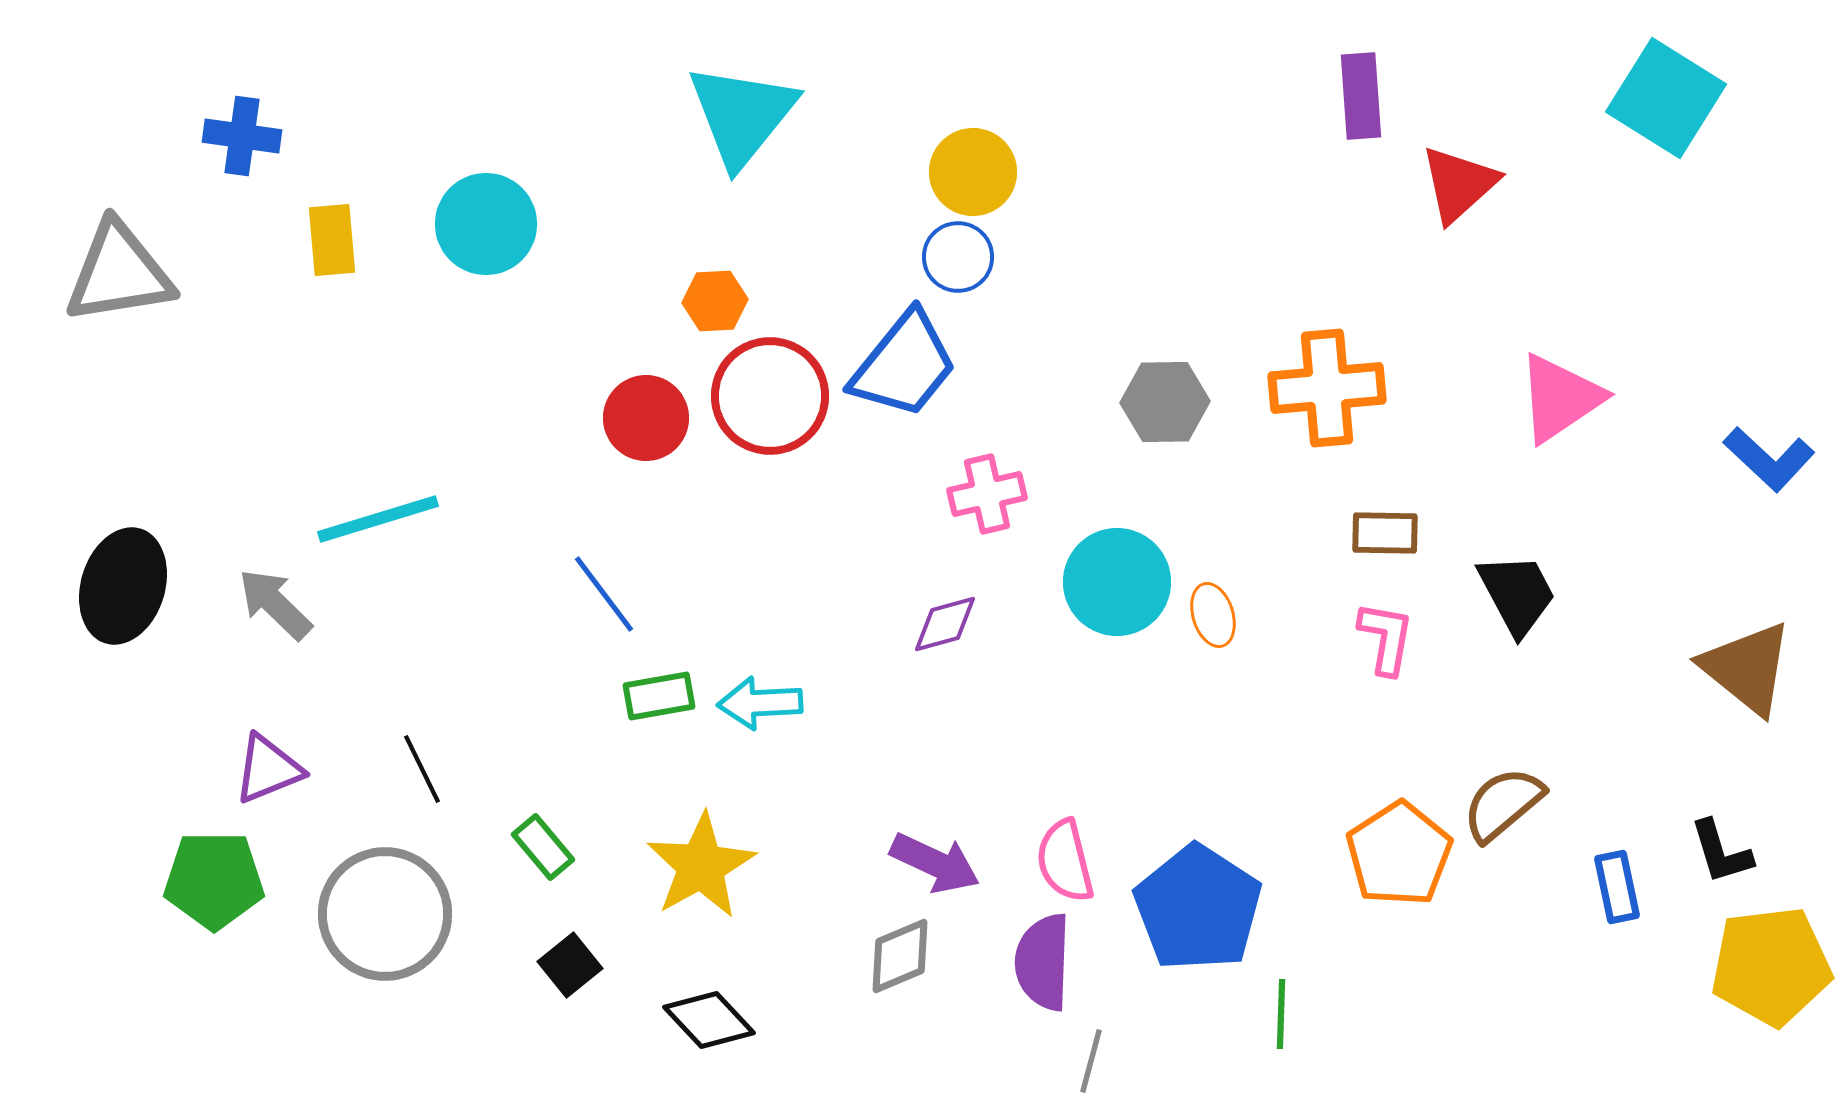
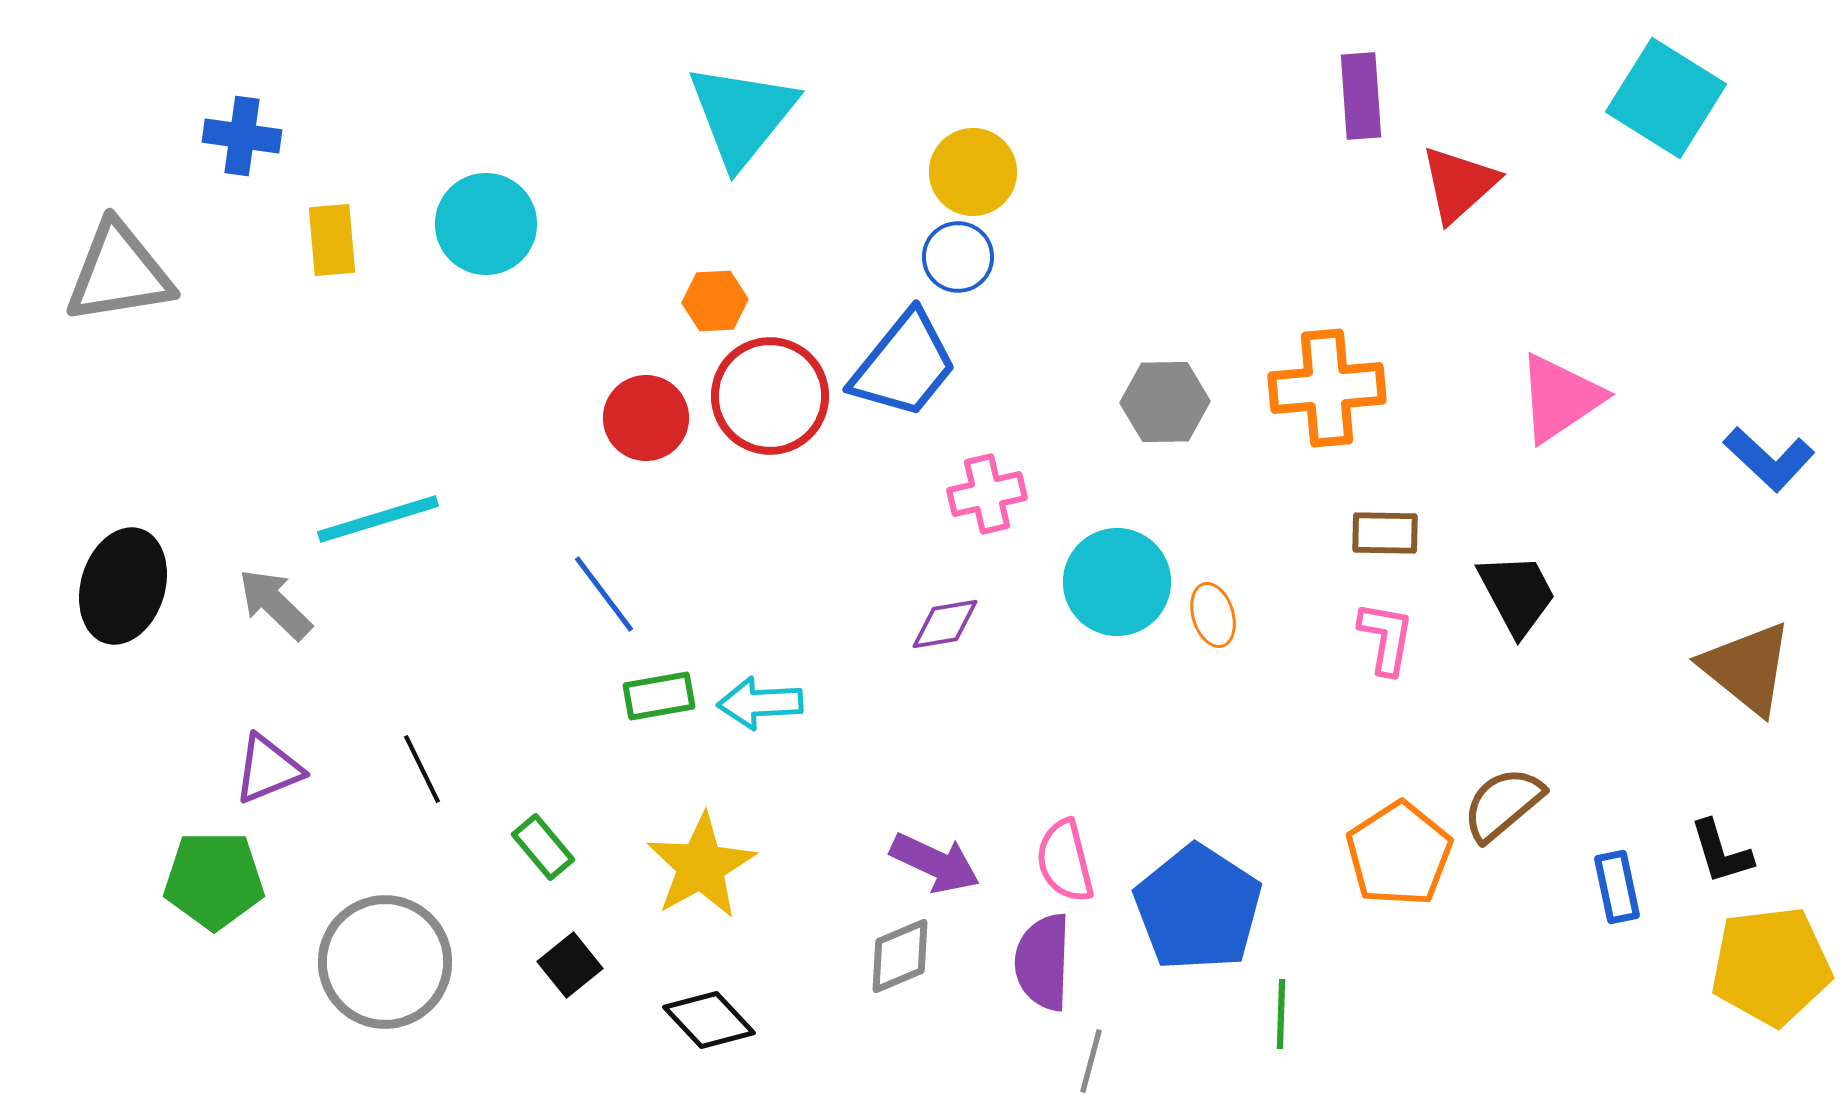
purple diamond at (945, 624): rotated 6 degrees clockwise
gray circle at (385, 914): moved 48 px down
